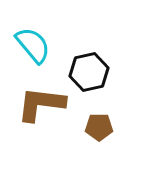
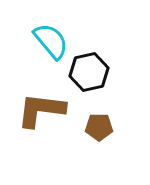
cyan semicircle: moved 18 px right, 4 px up
brown L-shape: moved 6 px down
